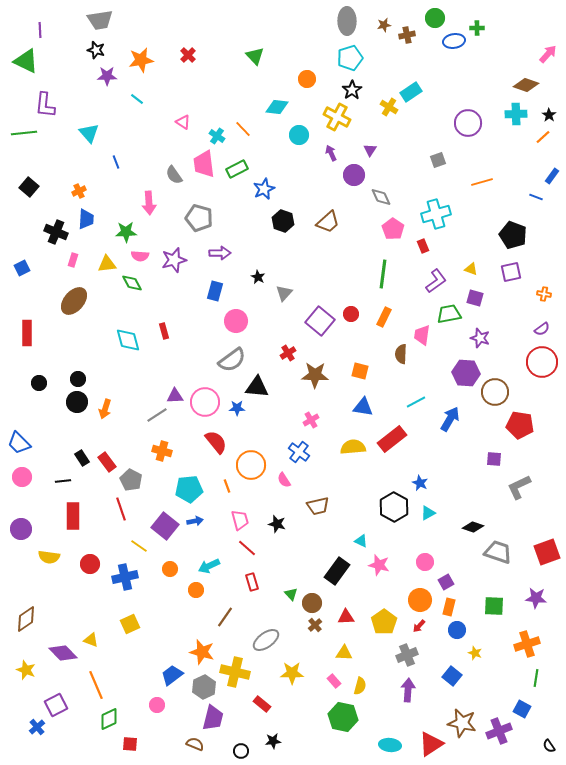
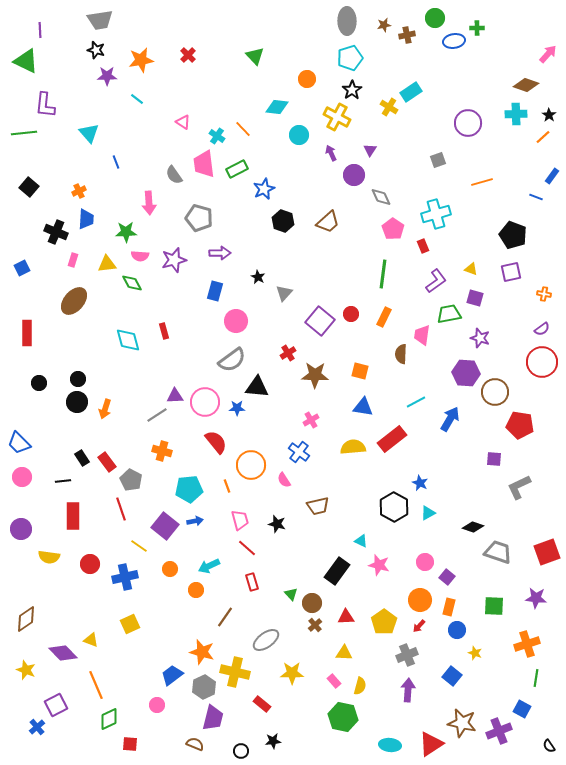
purple square at (446, 582): moved 1 px right, 5 px up; rotated 21 degrees counterclockwise
